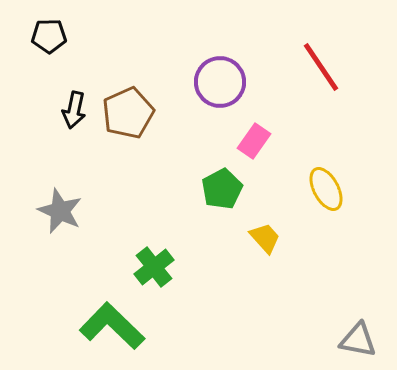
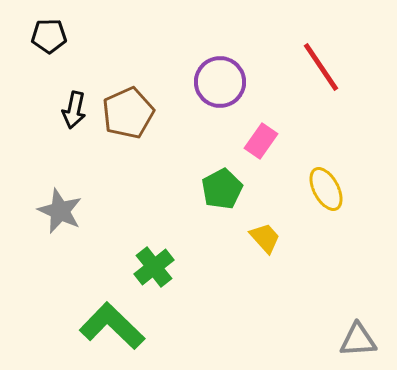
pink rectangle: moved 7 px right
gray triangle: rotated 15 degrees counterclockwise
